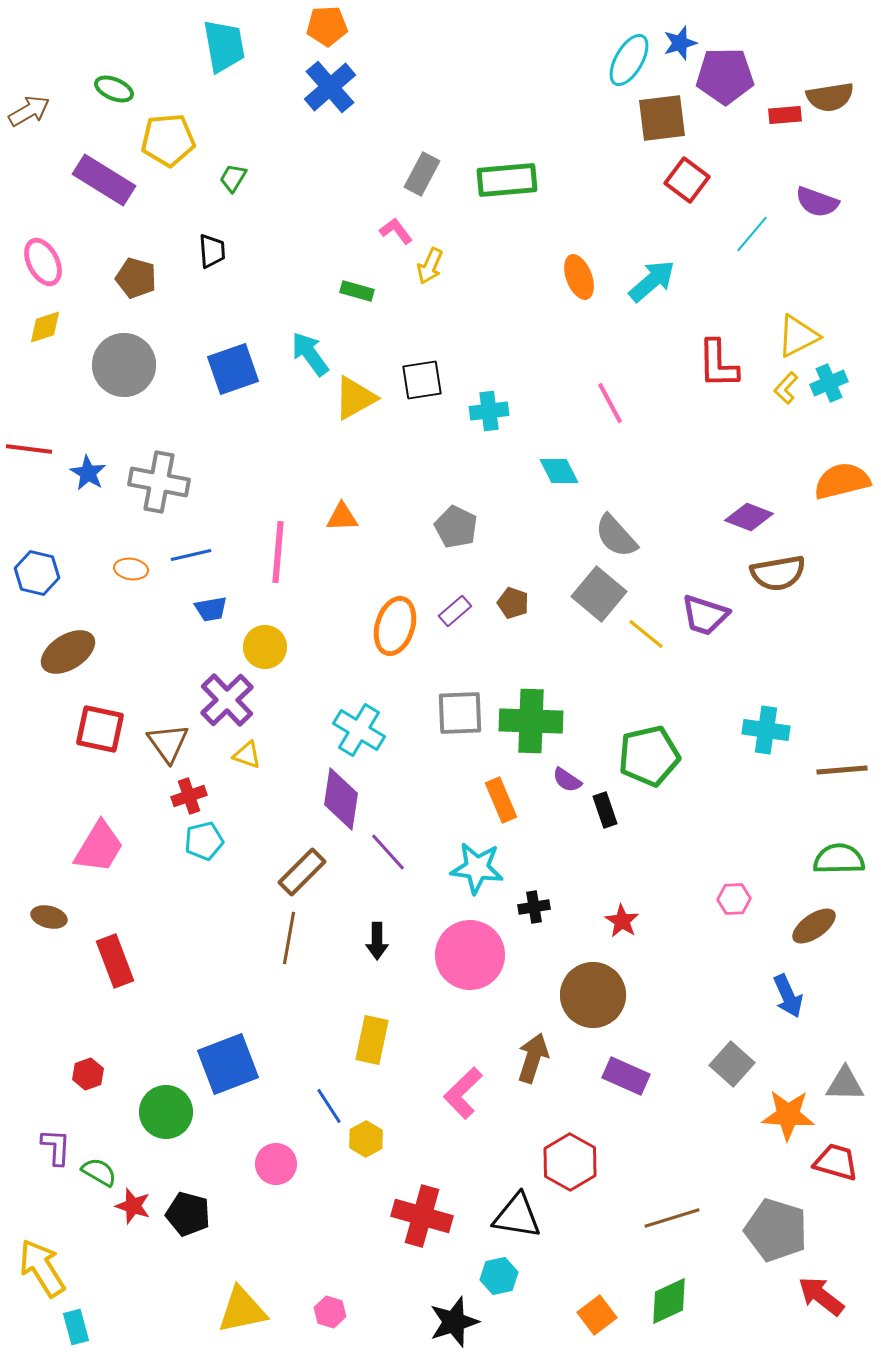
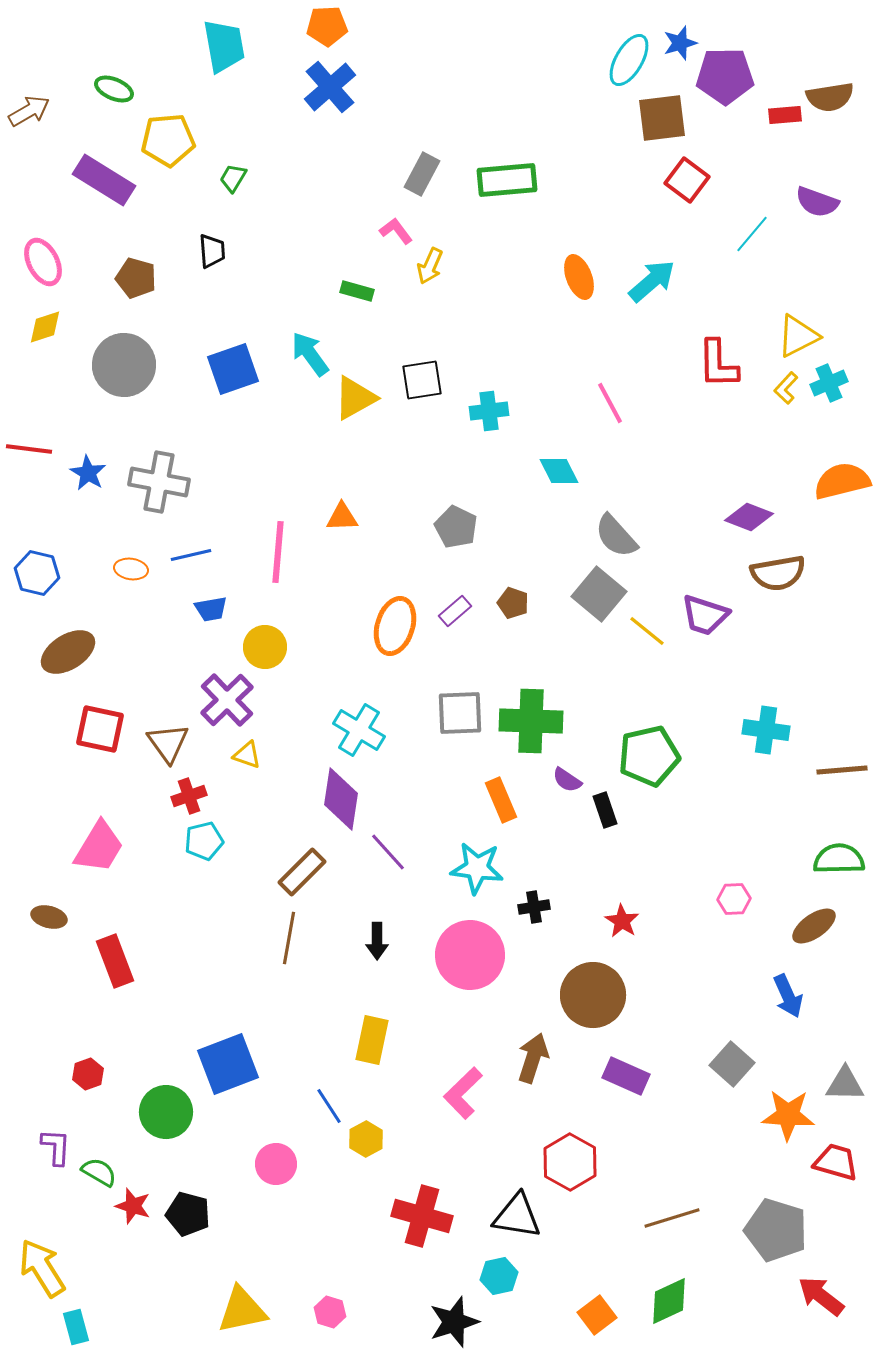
yellow line at (646, 634): moved 1 px right, 3 px up
